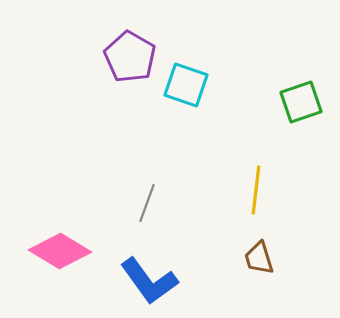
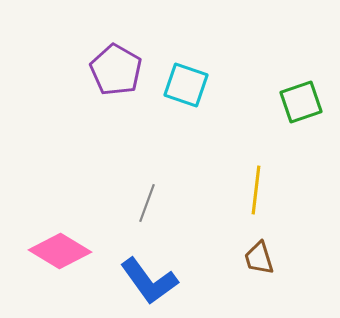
purple pentagon: moved 14 px left, 13 px down
